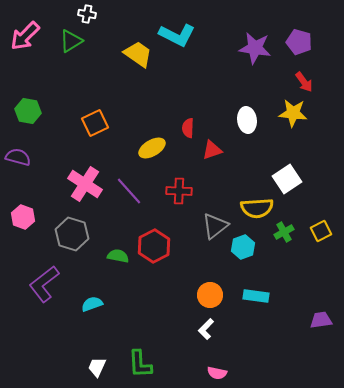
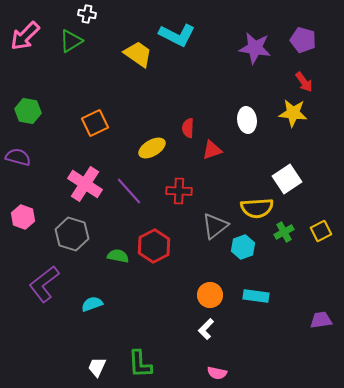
purple pentagon: moved 4 px right, 2 px up
